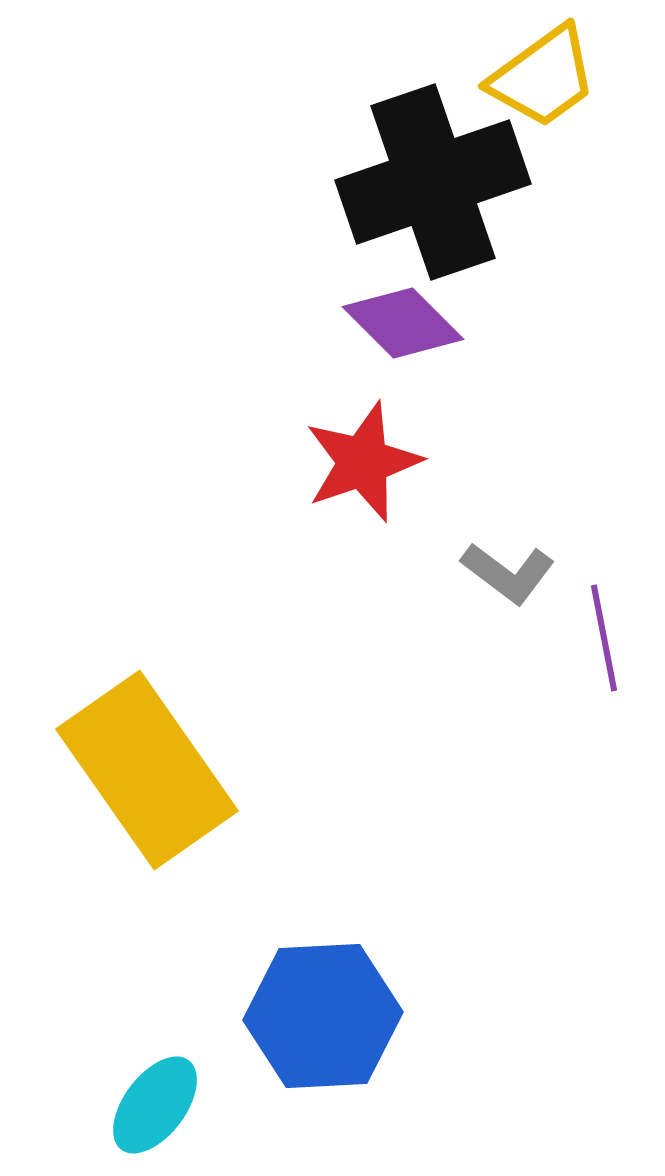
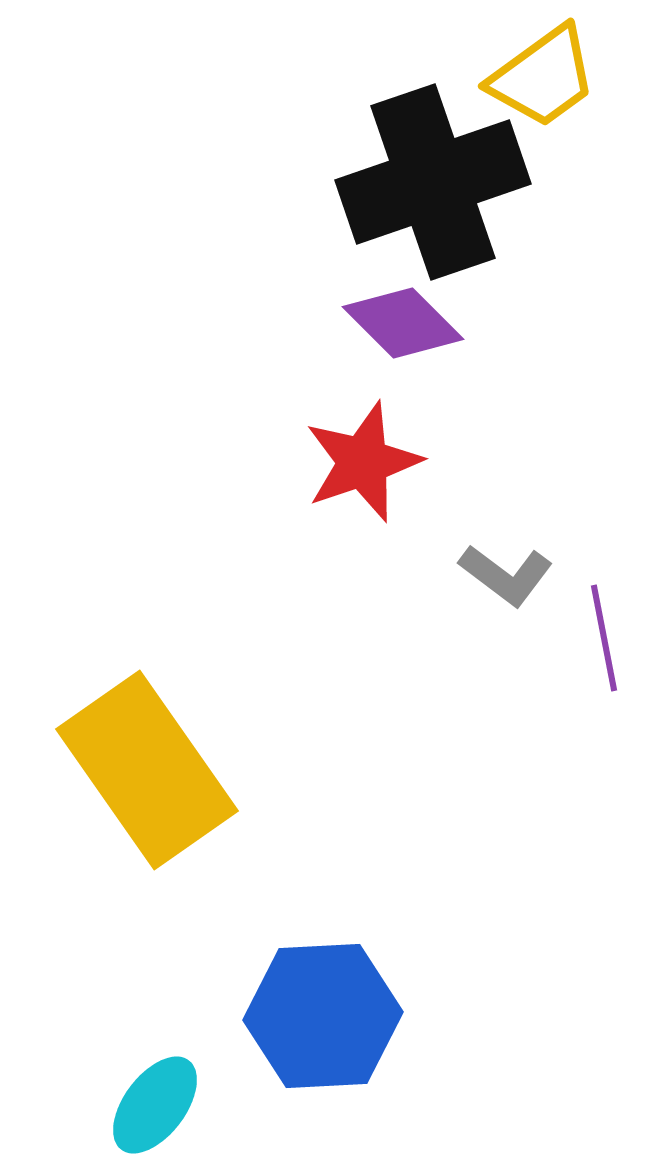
gray L-shape: moved 2 px left, 2 px down
